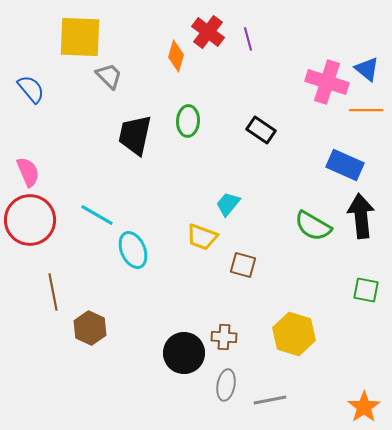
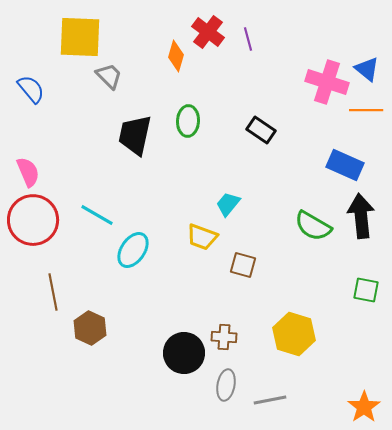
red circle: moved 3 px right
cyan ellipse: rotated 57 degrees clockwise
